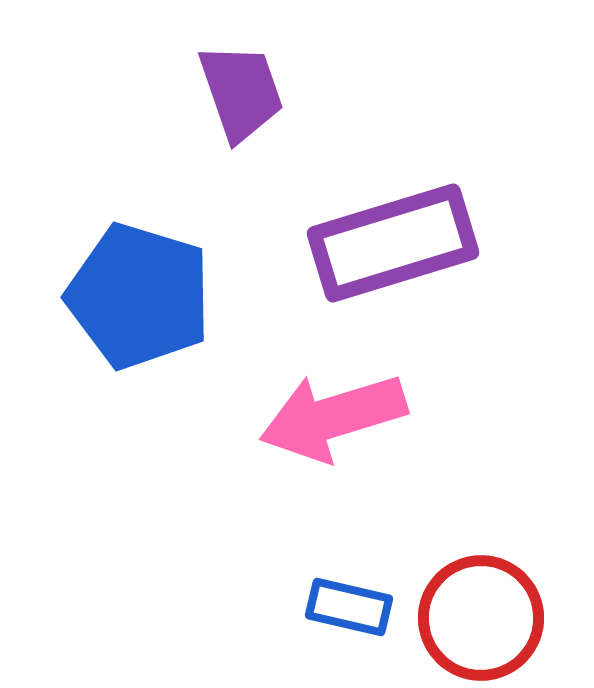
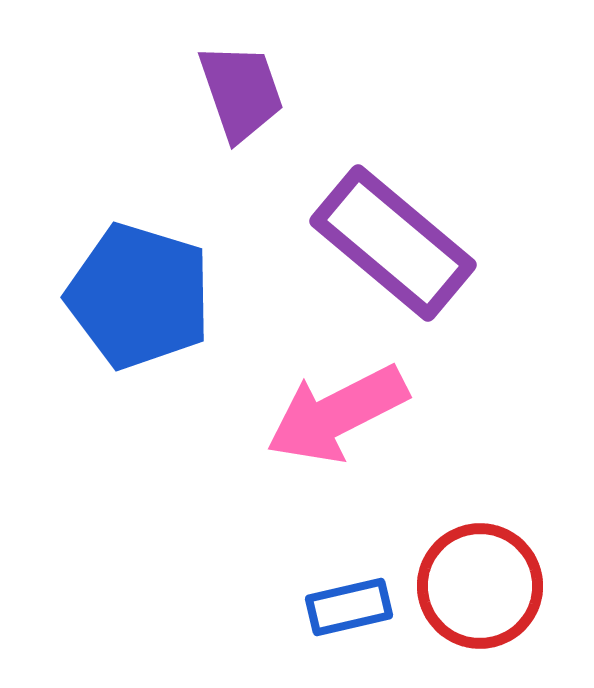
purple rectangle: rotated 57 degrees clockwise
pink arrow: moved 4 px right, 3 px up; rotated 10 degrees counterclockwise
blue rectangle: rotated 26 degrees counterclockwise
red circle: moved 1 px left, 32 px up
